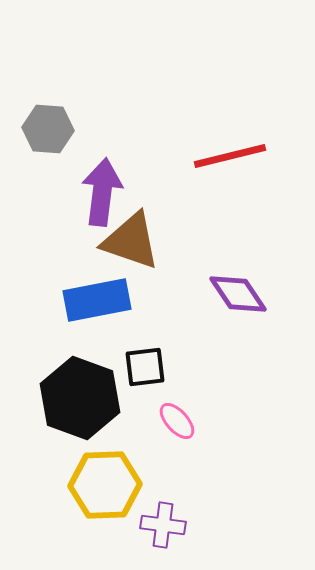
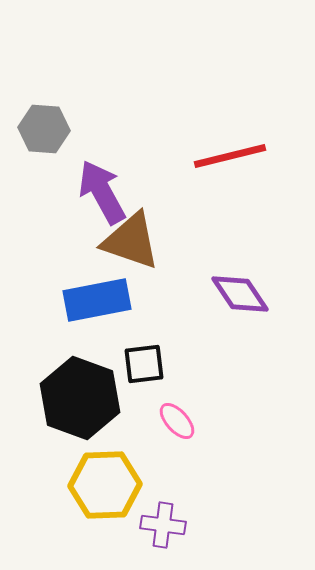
gray hexagon: moved 4 px left
purple arrow: rotated 36 degrees counterclockwise
purple diamond: moved 2 px right
black square: moved 1 px left, 3 px up
